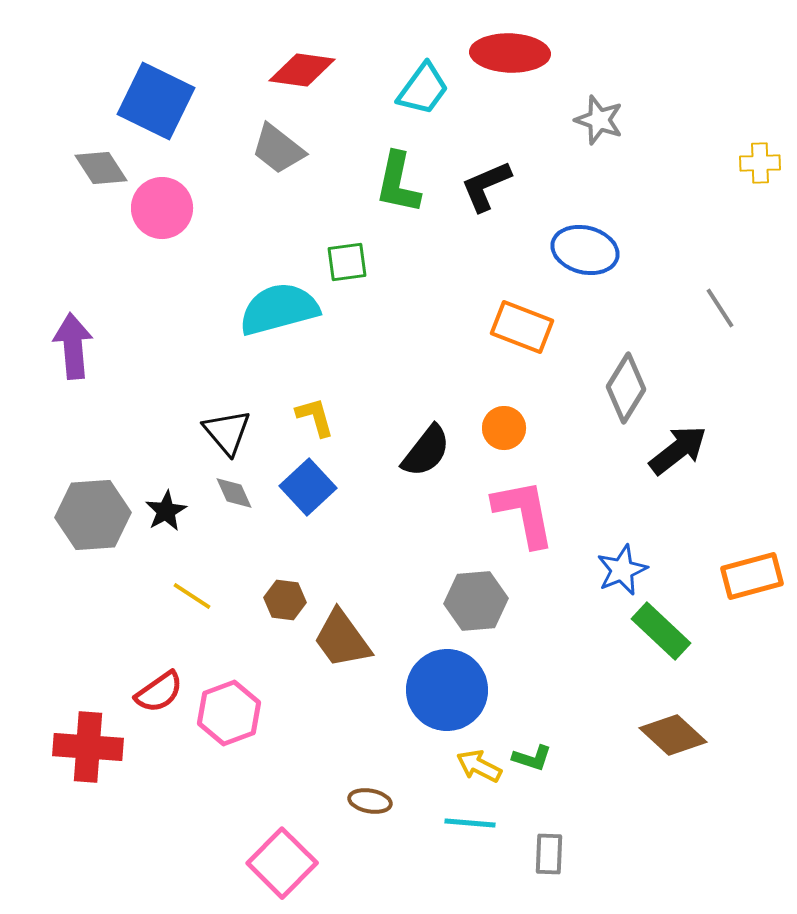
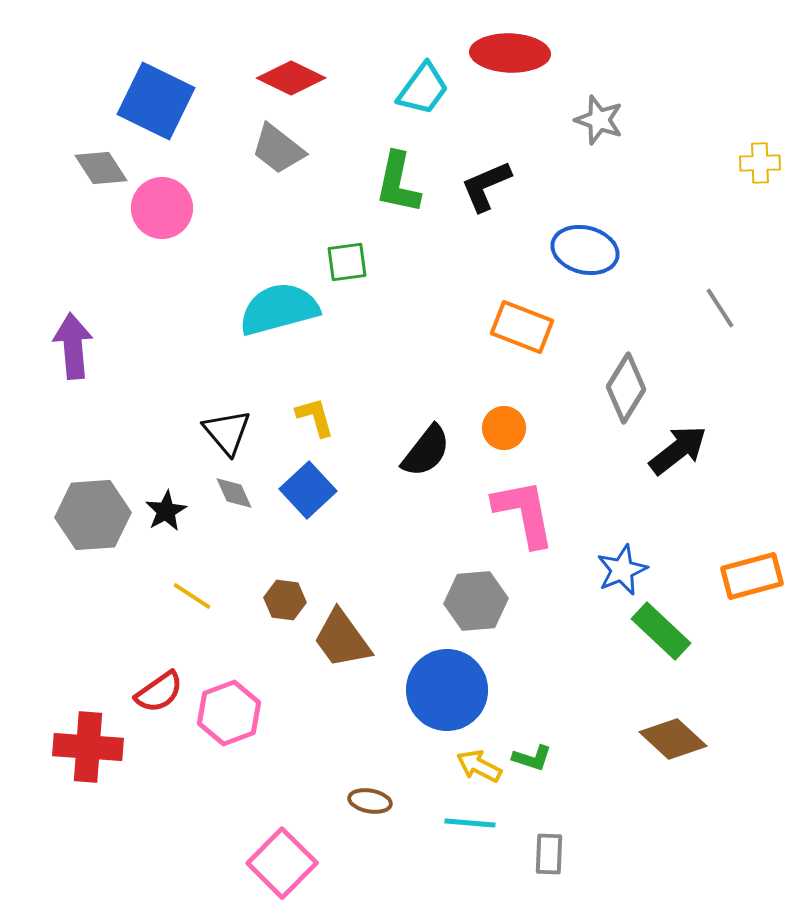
red diamond at (302, 70): moved 11 px left, 8 px down; rotated 18 degrees clockwise
blue square at (308, 487): moved 3 px down
brown diamond at (673, 735): moved 4 px down
